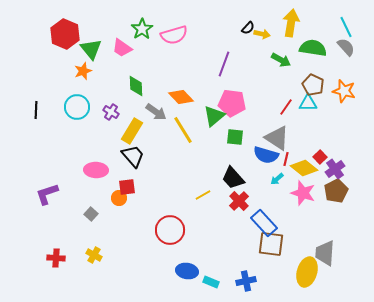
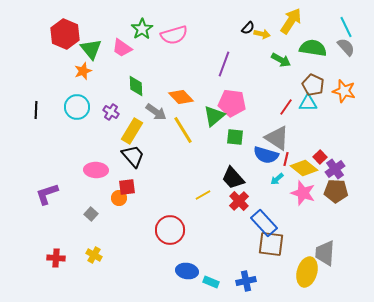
yellow arrow at (291, 23): moved 2 px up; rotated 24 degrees clockwise
brown pentagon at (336, 191): rotated 30 degrees clockwise
